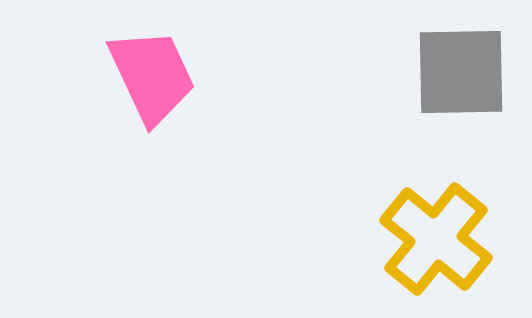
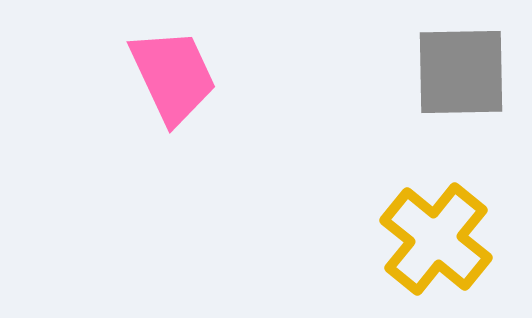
pink trapezoid: moved 21 px right
